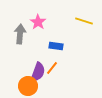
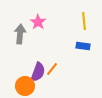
yellow line: rotated 66 degrees clockwise
blue rectangle: moved 27 px right
orange line: moved 1 px down
orange circle: moved 3 px left
